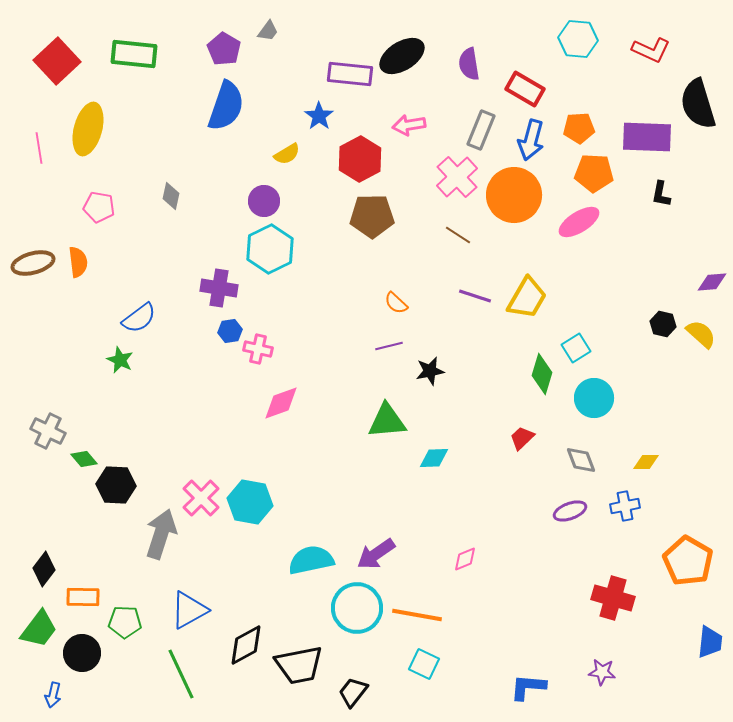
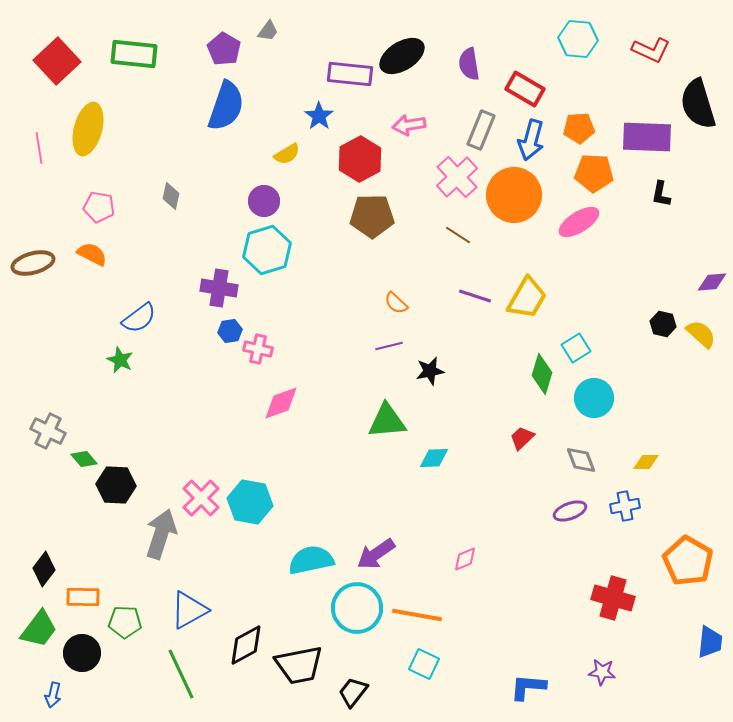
cyan hexagon at (270, 249): moved 3 px left, 1 px down; rotated 9 degrees clockwise
orange semicircle at (78, 262): moved 14 px right, 8 px up; rotated 56 degrees counterclockwise
